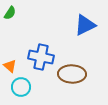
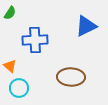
blue triangle: moved 1 px right, 1 px down
blue cross: moved 6 px left, 17 px up; rotated 15 degrees counterclockwise
brown ellipse: moved 1 px left, 3 px down
cyan circle: moved 2 px left, 1 px down
